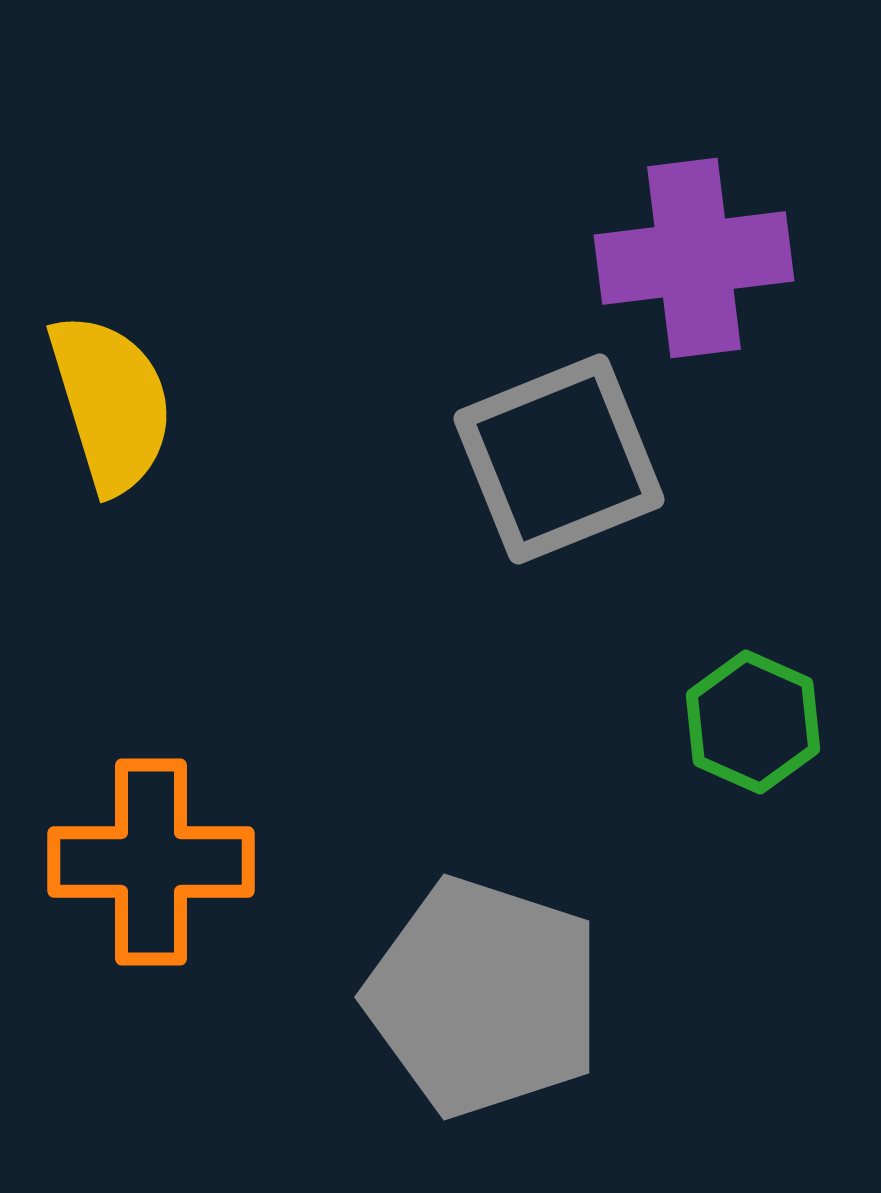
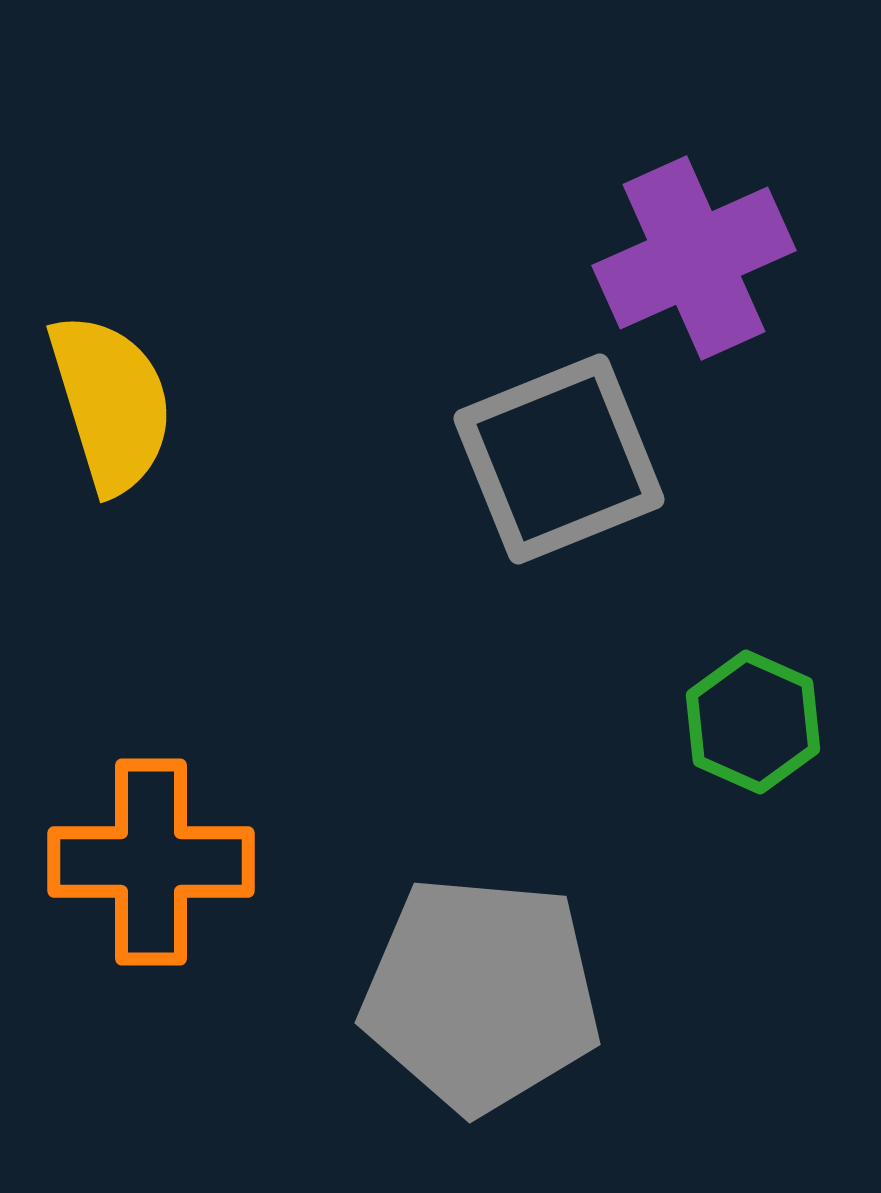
purple cross: rotated 17 degrees counterclockwise
gray pentagon: moved 3 px left, 3 px up; rotated 13 degrees counterclockwise
